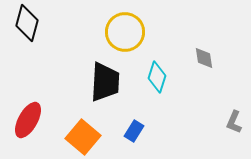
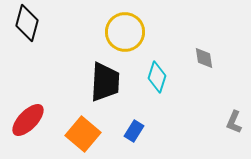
red ellipse: rotated 15 degrees clockwise
orange square: moved 3 px up
